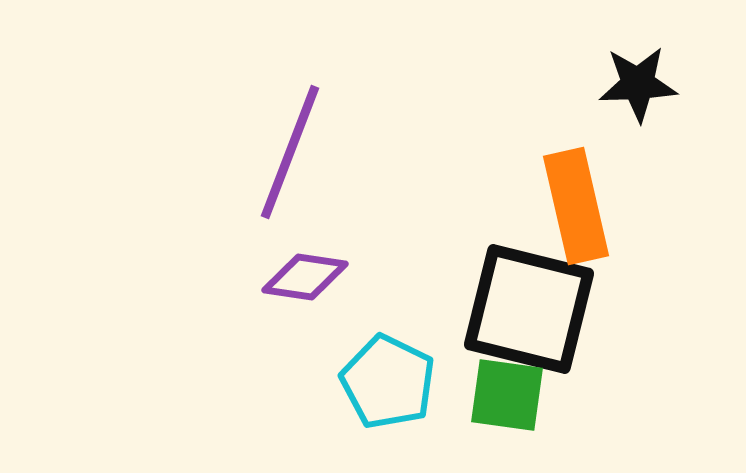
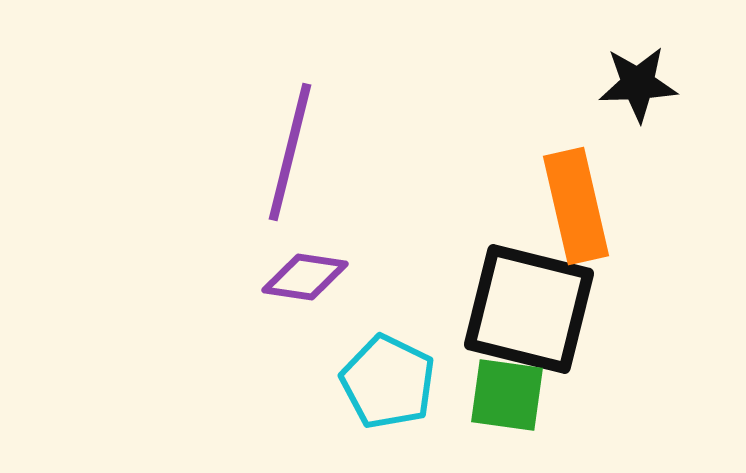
purple line: rotated 7 degrees counterclockwise
